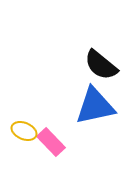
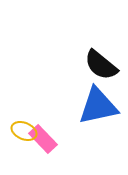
blue triangle: moved 3 px right
pink rectangle: moved 8 px left, 3 px up
